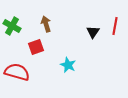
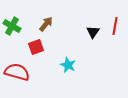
brown arrow: rotated 56 degrees clockwise
